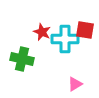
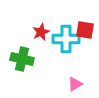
red star: moved 1 px left; rotated 24 degrees clockwise
cyan cross: moved 1 px right
